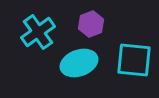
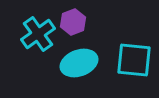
purple hexagon: moved 18 px left, 2 px up
cyan cross: moved 2 px down
